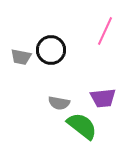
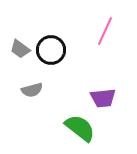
gray trapezoid: moved 1 px left, 8 px up; rotated 25 degrees clockwise
gray semicircle: moved 27 px left, 13 px up; rotated 25 degrees counterclockwise
green semicircle: moved 2 px left, 2 px down
